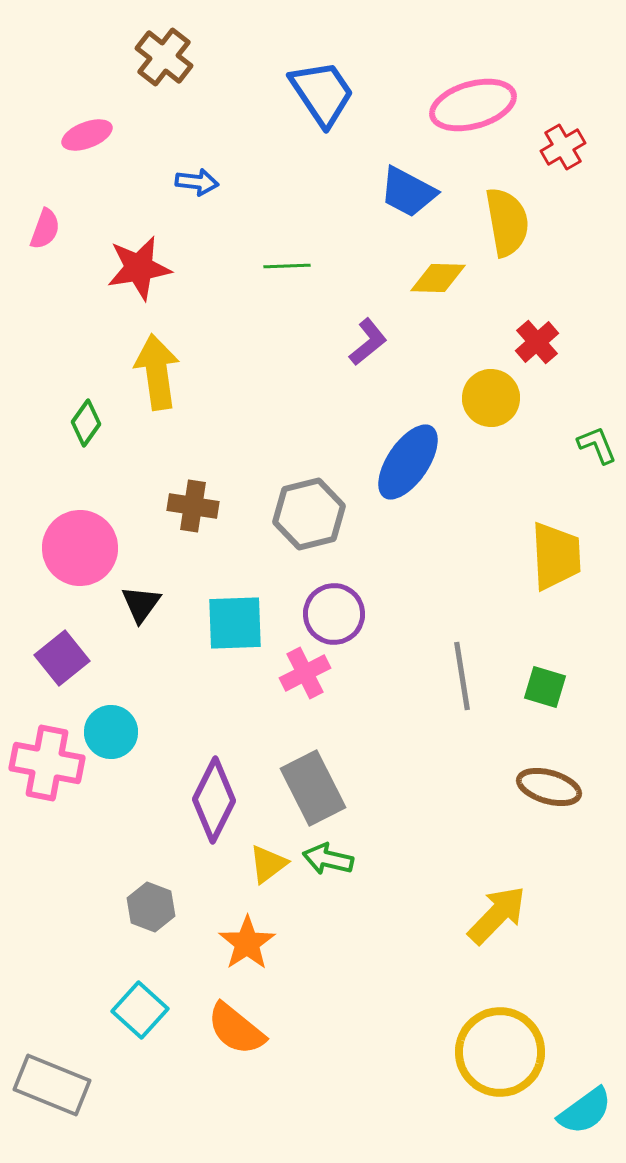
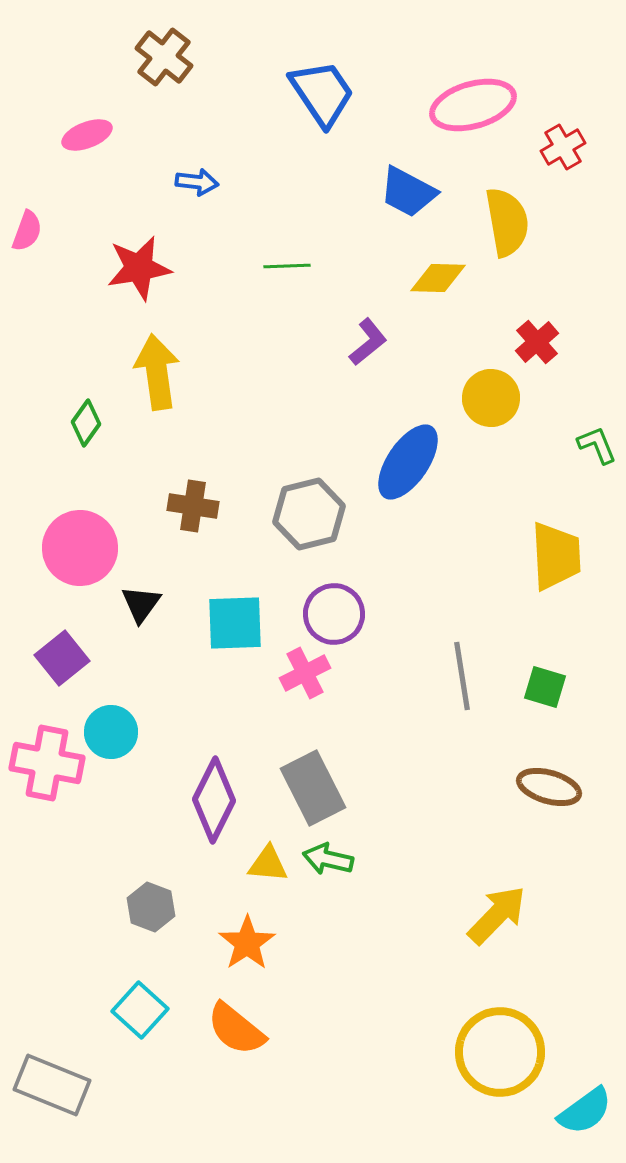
pink semicircle at (45, 229): moved 18 px left, 2 px down
yellow triangle at (268, 864): rotated 42 degrees clockwise
